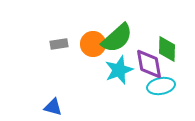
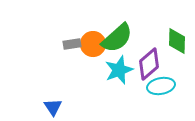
gray rectangle: moved 13 px right
green diamond: moved 10 px right, 8 px up
purple diamond: rotated 60 degrees clockwise
blue triangle: rotated 42 degrees clockwise
